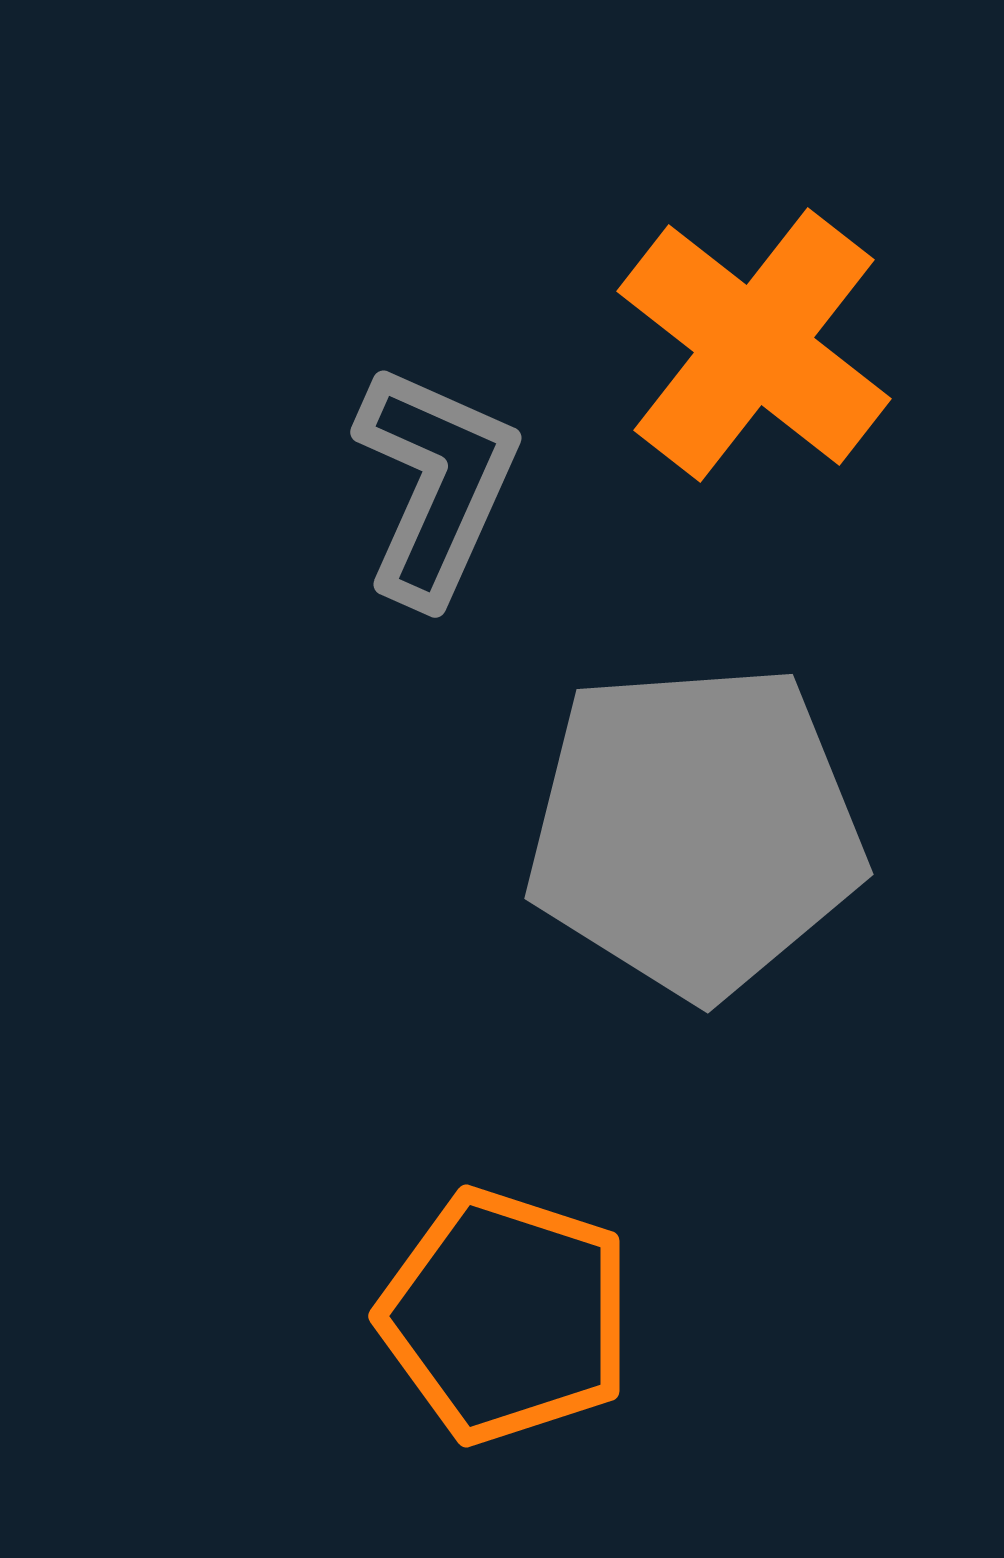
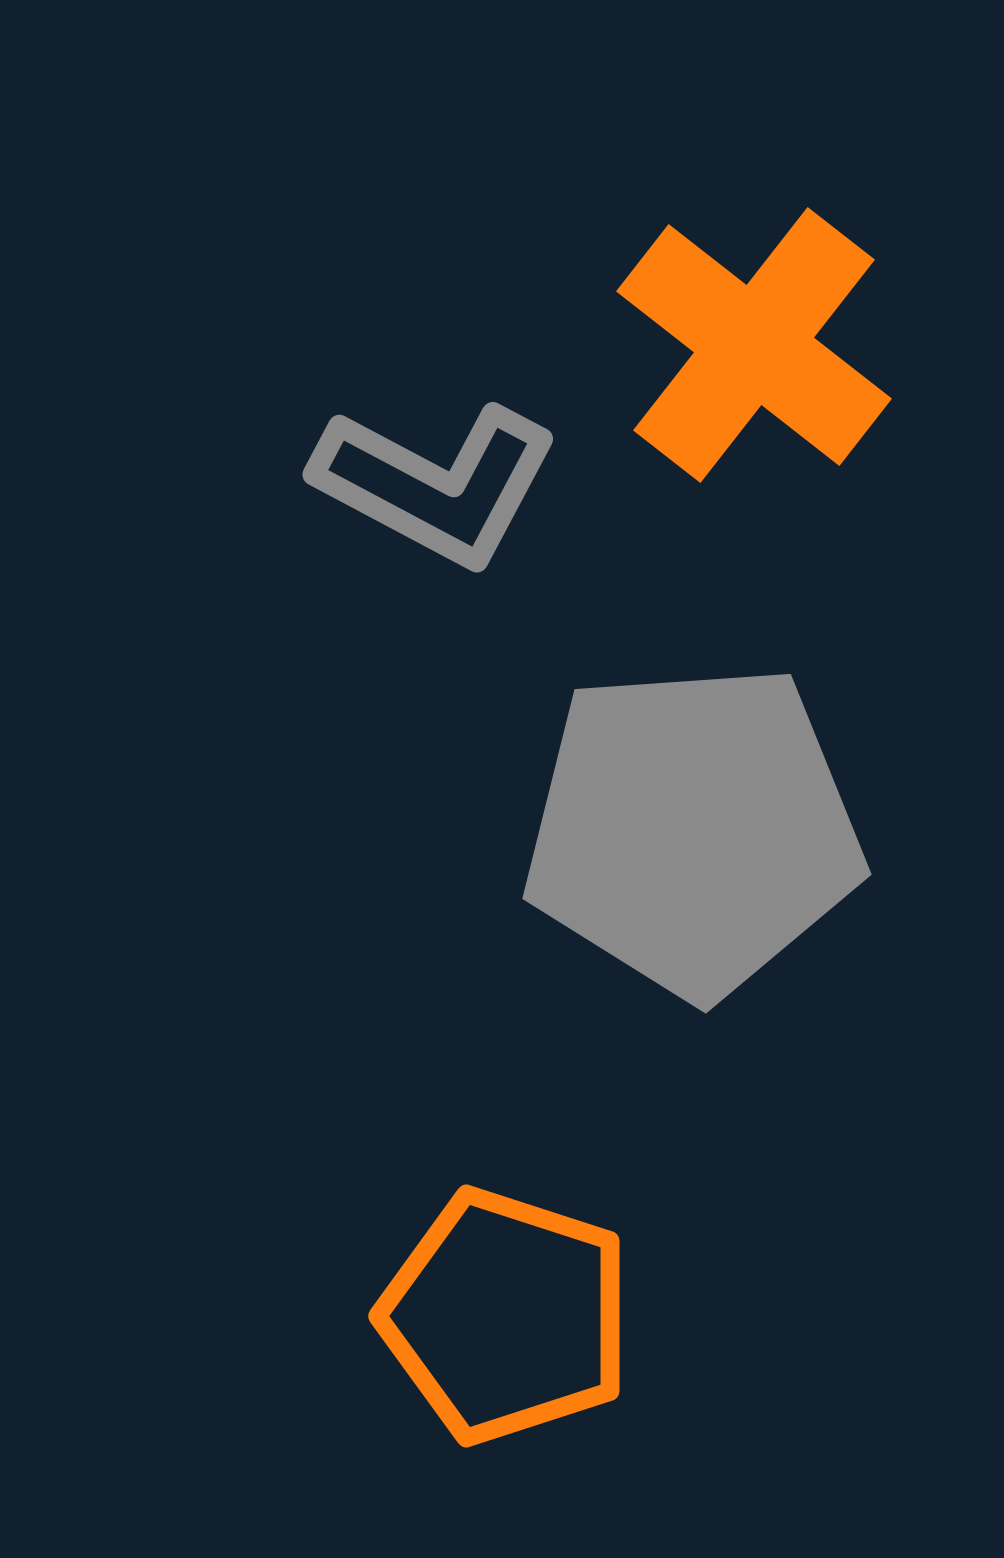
gray L-shape: rotated 94 degrees clockwise
gray pentagon: moved 2 px left
